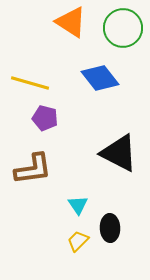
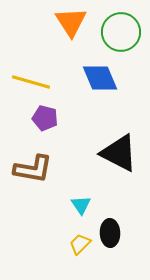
orange triangle: rotated 24 degrees clockwise
green circle: moved 2 px left, 4 px down
blue diamond: rotated 15 degrees clockwise
yellow line: moved 1 px right, 1 px up
brown L-shape: rotated 18 degrees clockwise
cyan triangle: moved 3 px right
black ellipse: moved 5 px down
yellow trapezoid: moved 2 px right, 3 px down
